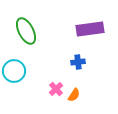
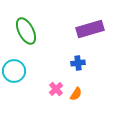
purple rectangle: rotated 8 degrees counterclockwise
blue cross: moved 1 px down
orange semicircle: moved 2 px right, 1 px up
